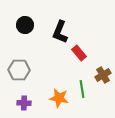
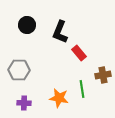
black circle: moved 2 px right
brown cross: rotated 21 degrees clockwise
